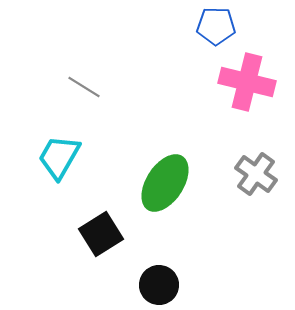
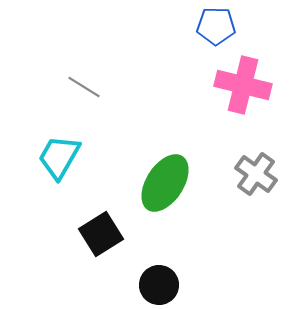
pink cross: moved 4 px left, 3 px down
